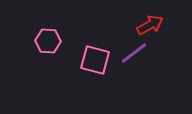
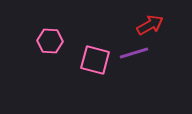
pink hexagon: moved 2 px right
purple line: rotated 20 degrees clockwise
